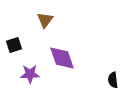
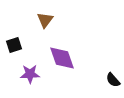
black semicircle: rotated 35 degrees counterclockwise
